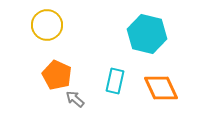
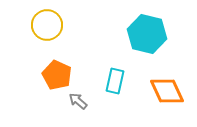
orange diamond: moved 6 px right, 3 px down
gray arrow: moved 3 px right, 2 px down
